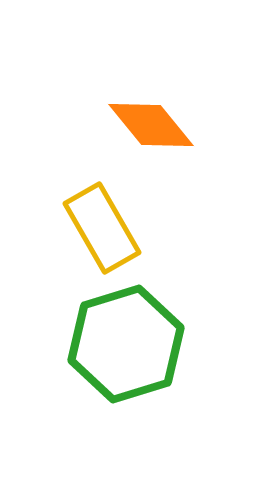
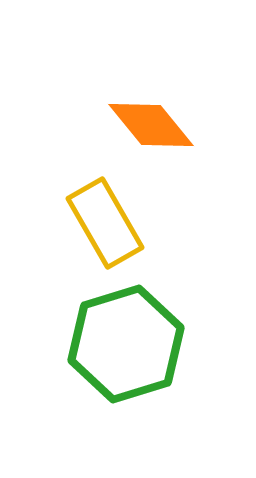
yellow rectangle: moved 3 px right, 5 px up
